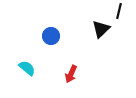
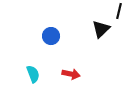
cyan semicircle: moved 6 px right, 6 px down; rotated 30 degrees clockwise
red arrow: rotated 102 degrees counterclockwise
